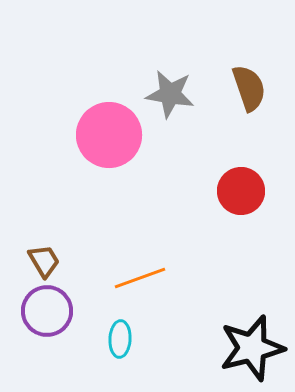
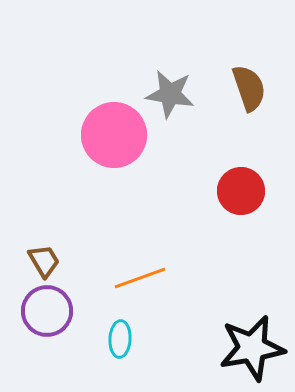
pink circle: moved 5 px right
black star: rotated 4 degrees clockwise
